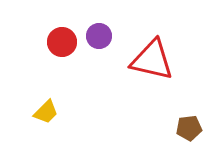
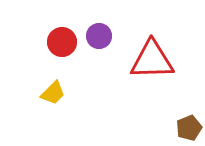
red triangle: rotated 15 degrees counterclockwise
yellow trapezoid: moved 7 px right, 19 px up
brown pentagon: rotated 15 degrees counterclockwise
